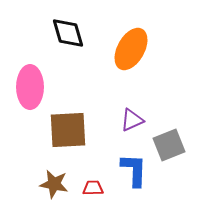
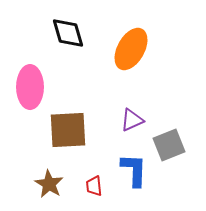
brown star: moved 5 px left; rotated 20 degrees clockwise
red trapezoid: moved 1 px right, 2 px up; rotated 95 degrees counterclockwise
